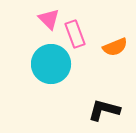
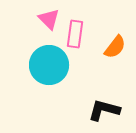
pink rectangle: rotated 28 degrees clockwise
orange semicircle: rotated 30 degrees counterclockwise
cyan circle: moved 2 px left, 1 px down
